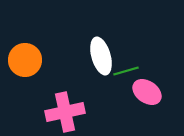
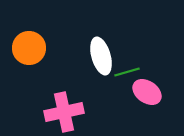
orange circle: moved 4 px right, 12 px up
green line: moved 1 px right, 1 px down
pink cross: moved 1 px left
